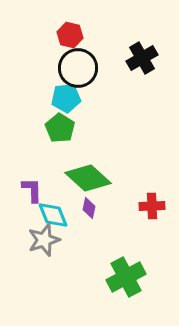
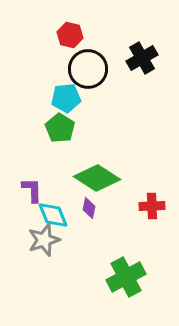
black circle: moved 10 px right, 1 px down
green diamond: moved 9 px right; rotated 9 degrees counterclockwise
